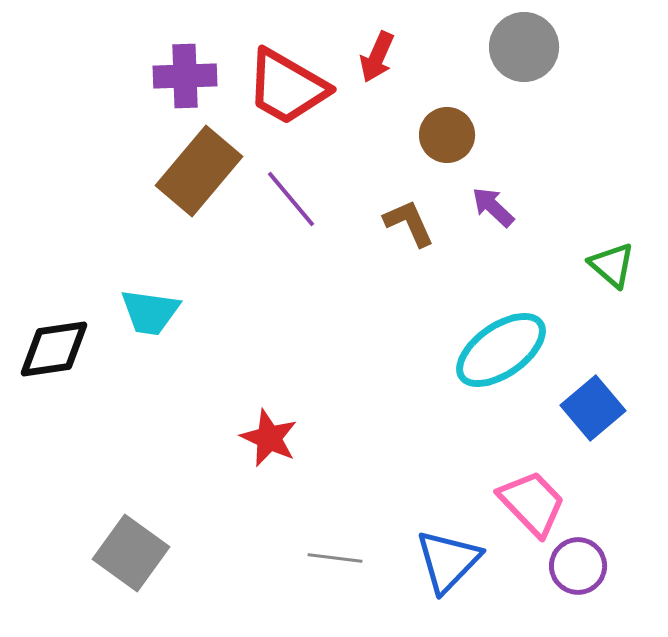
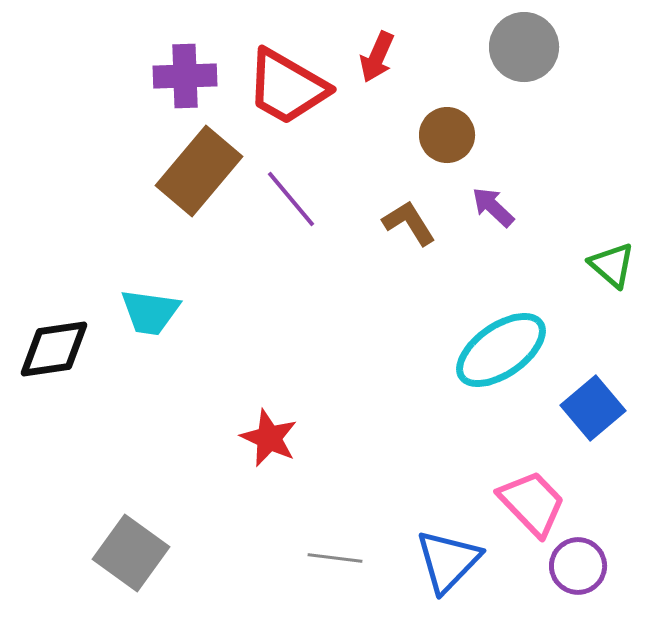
brown L-shape: rotated 8 degrees counterclockwise
